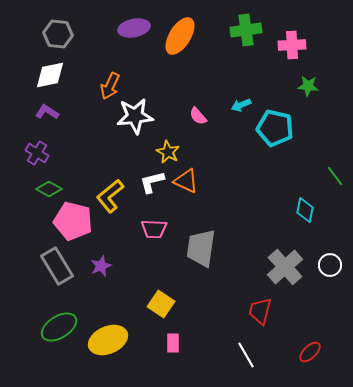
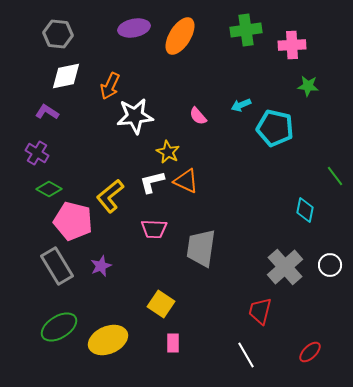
white diamond: moved 16 px right, 1 px down
